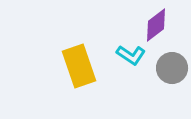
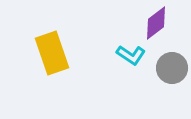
purple diamond: moved 2 px up
yellow rectangle: moved 27 px left, 13 px up
